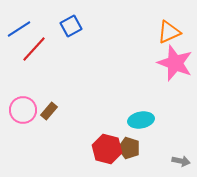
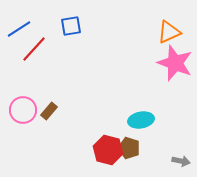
blue square: rotated 20 degrees clockwise
red hexagon: moved 1 px right, 1 px down
